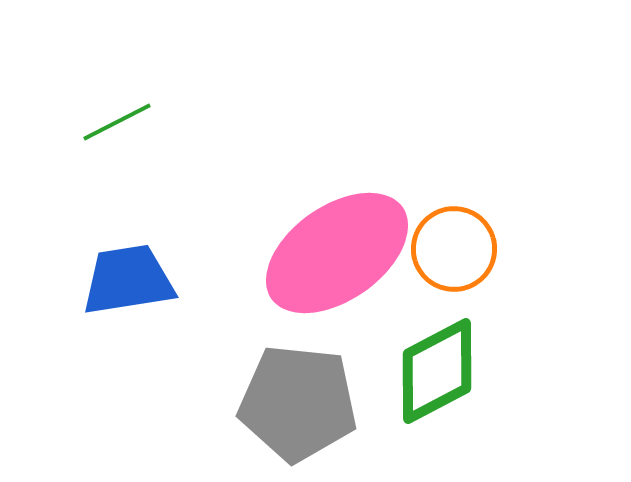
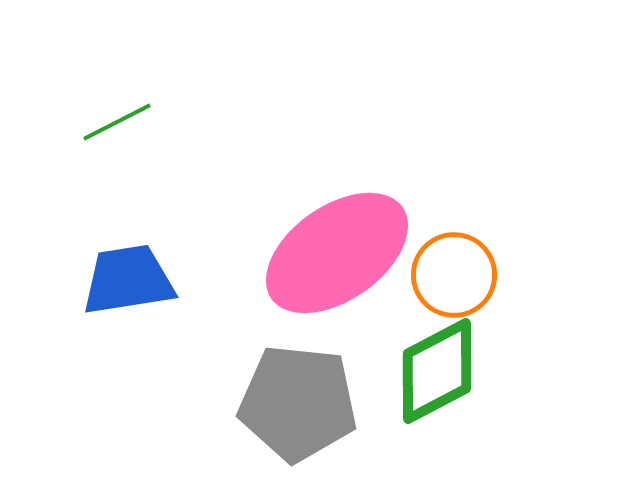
orange circle: moved 26 px down
